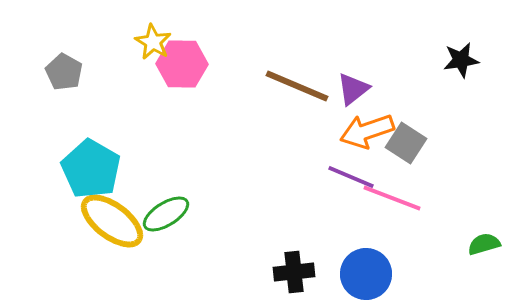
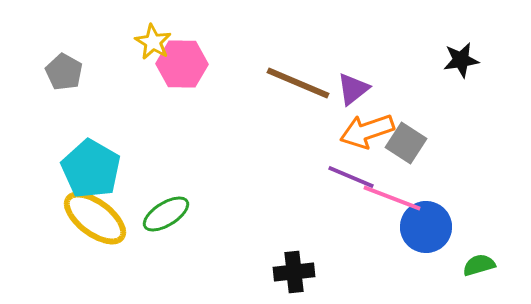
brown line: moved 1 px right, 3 px up
yellow ellipse: moved 17 px left, 3 px up
green semicircle: moved 5 px left, 21 px down
blue circle: moved 60 px right, 47 px up
